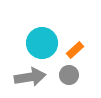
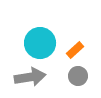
cyan circle: moved 2 px left
gray circle: moved 9 px right, 1 px down
